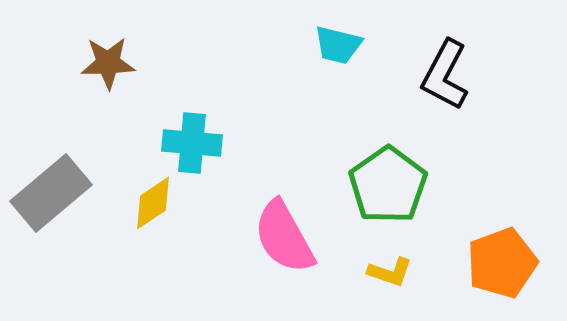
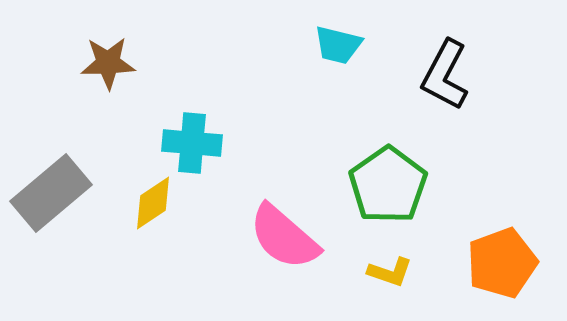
pink semicircle: rotated 20 degrees counterclockwise
